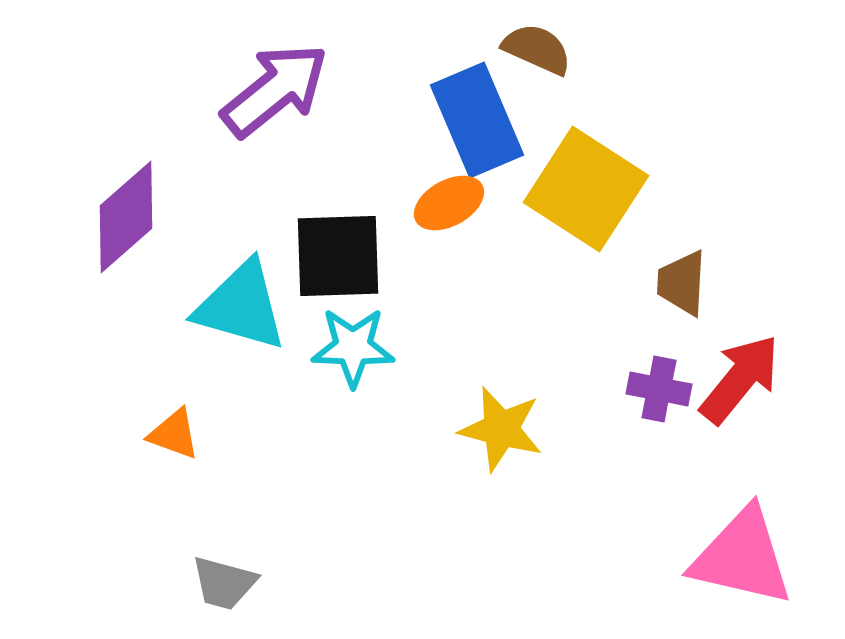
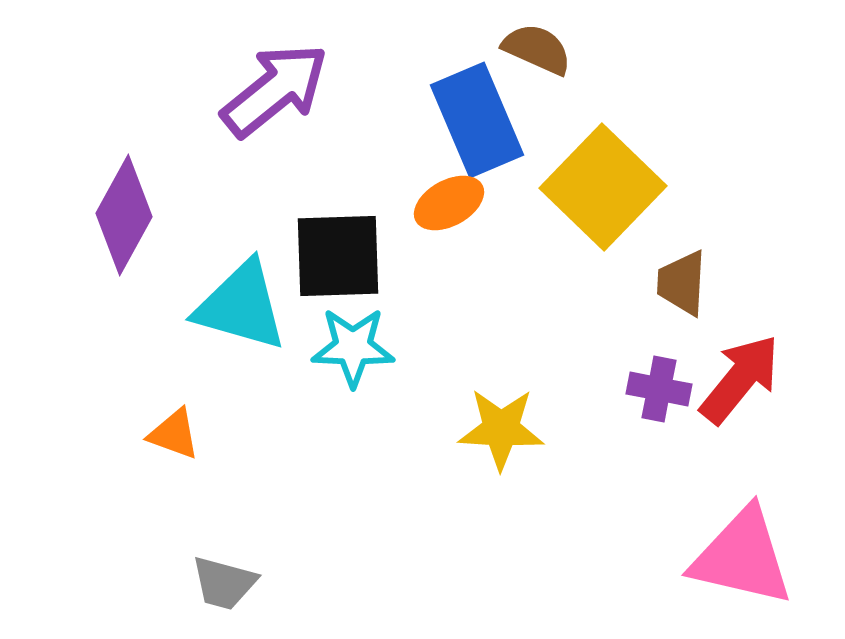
yellow square: moved 17 px right, 2 px up; rotated 11 degrees clockwise
purple diamond: moved 2 px left, 2 px up; rotated 20 degrees counterclockwise
yellow star: rotated 12 degrees counterclockwise
